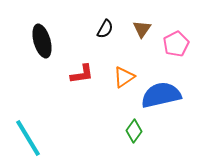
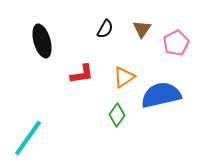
pink pentagon: moved 1 px up
green diamond: moved 17 px left, 16 px up
cyan line: rotated 66 degrees clockwise
